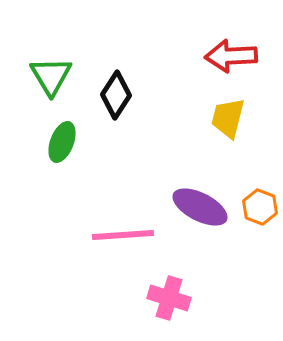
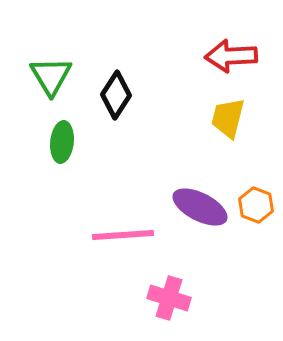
green ellipse: rotated 15 degrees counterclockwise
orange hexagon: moved 4 px left, 2 px up
